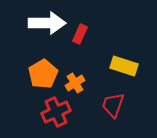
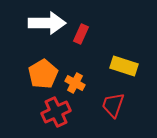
red rectangle: moved 1 px right
orange cross: rotated 30 degrees counterclockwise
